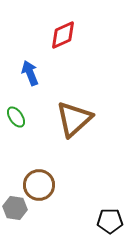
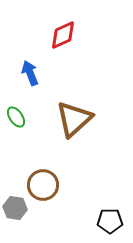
brown circle: moved 4 px right
